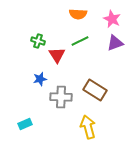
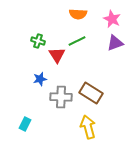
green line: moved 3 px left
brown rectangle: moved 4 px left, 3 px down
cyan rectangle: rotated 40 degrees counterclockwise
